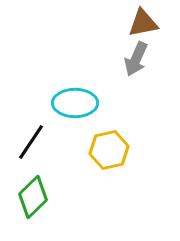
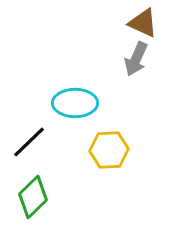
brown triangle: rotated 36 degrees clockwise
black line: moved 2 px left; rotated 12 degrees clockwise
yellow hexagon: rotated 9 degrees clockwise
